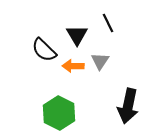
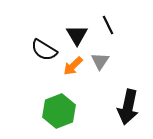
black line: moved 2 px down
black semicircle: rotated 12 degrees counterclockwise
orange arrow: rotated 45 degrees counterclockwise
black arrow: moved 1 px down
green hexagon: moved 2 px up; rotated 12 degrees clockwise
